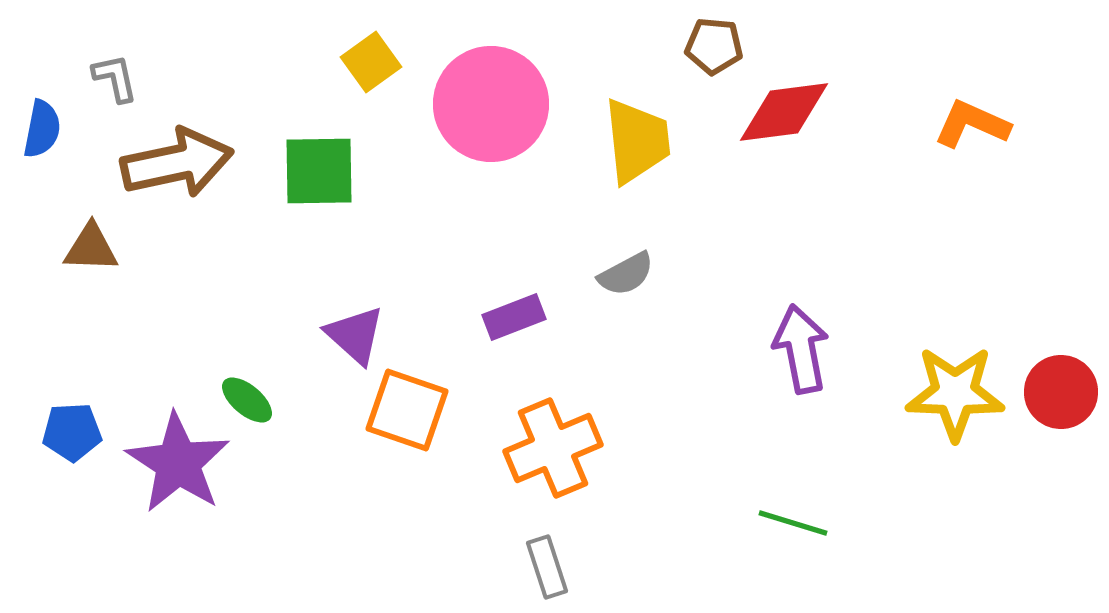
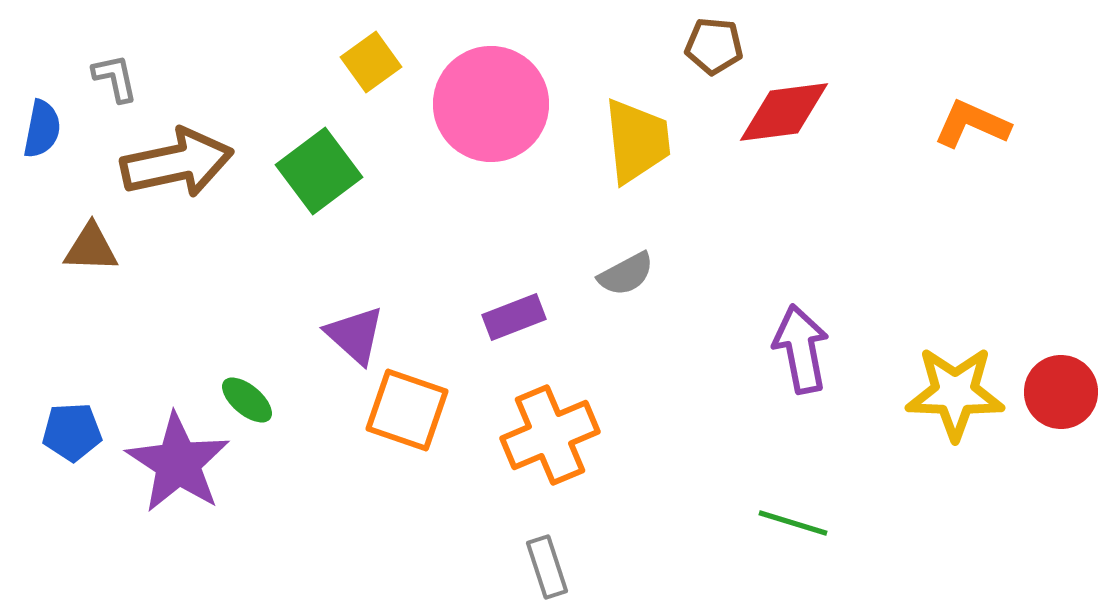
green square: rotated 36 degrees counterclockwise
orange cross: moved 3 px left, 13 px up
